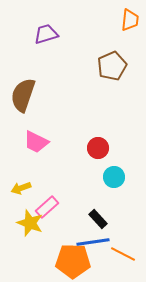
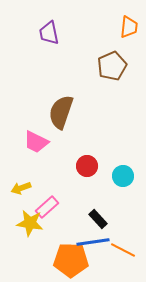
orange trapezoid: moved 1 px left, 7 px down
purple trapezoid: moved 3 px right, 1 px up; rotated 85 degrees counterclockwise
brown semicircle: moved 38 px right, 17 px down
red circle: moved 11 px left, 18 px down
cyan circle: moved 9 px right, 1 px up
yellow star: rotated 12 degrees counterclockwise
orange line: moved 4 px up
orange pentagon: moved 2 px left, 1 px up
